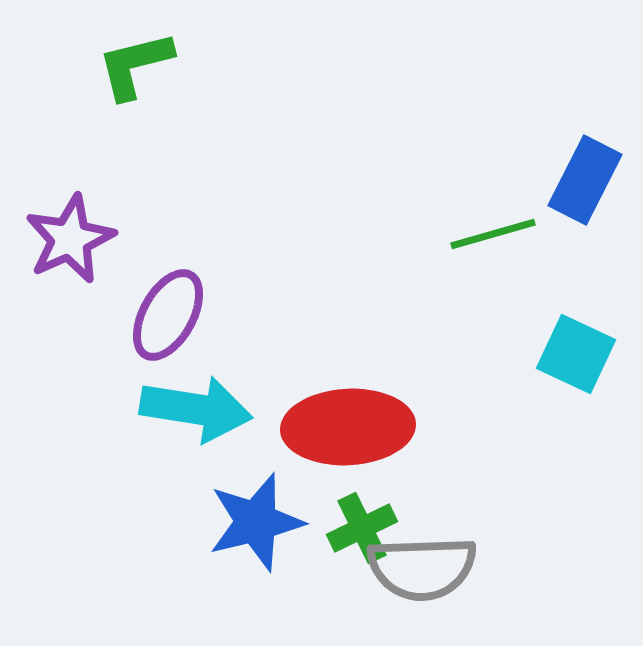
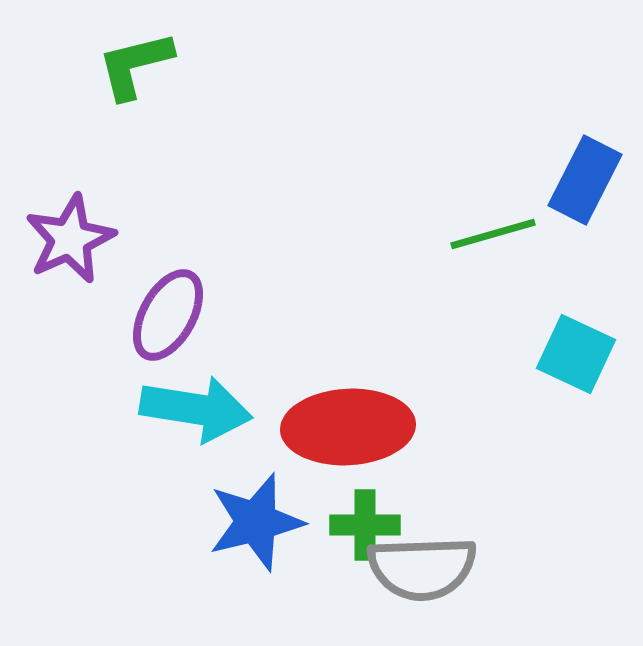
green cross: moved 3 px right, 3 px up; rotated 26 degrees clockwise
